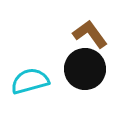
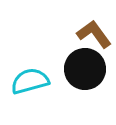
brown L-shape: moved 4 px right
